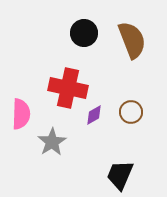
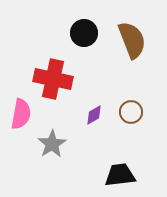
red cross: moved 15 px left, 9 px up
pink semicircle: rotated 8 degrees clockwise
gray star: moved 2 px down
black trapezoid: rotated 60 degrees clockwise
